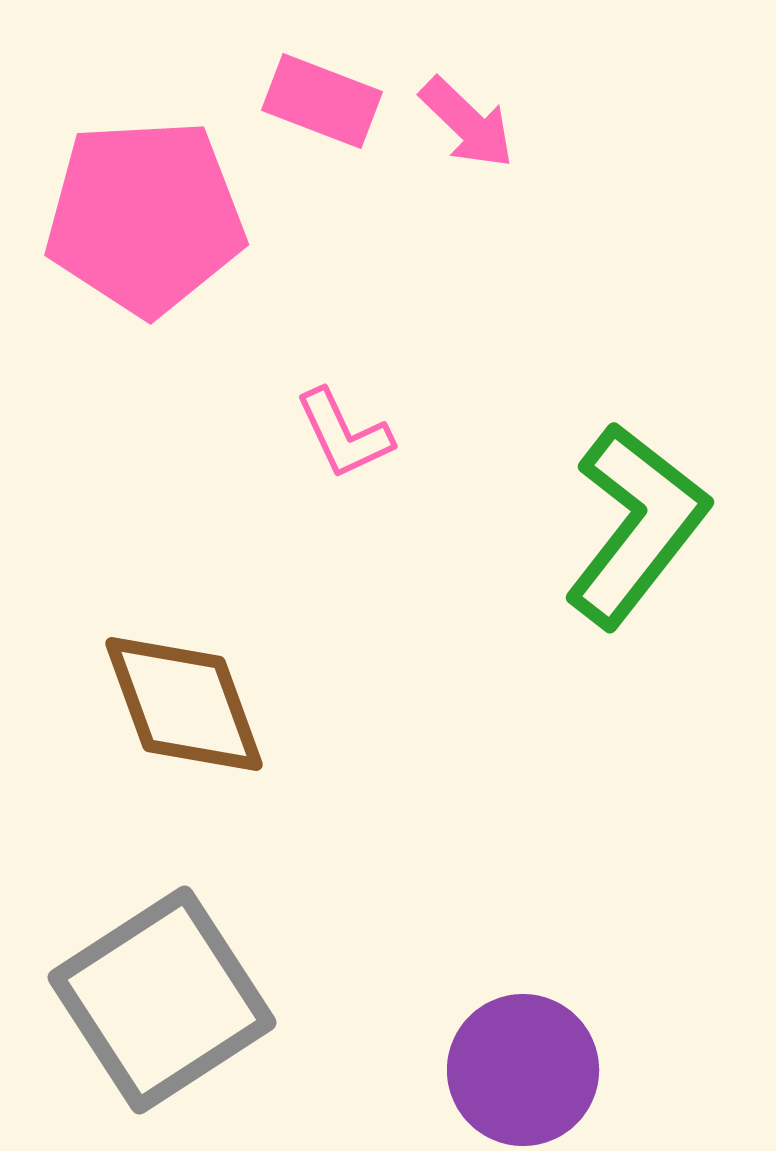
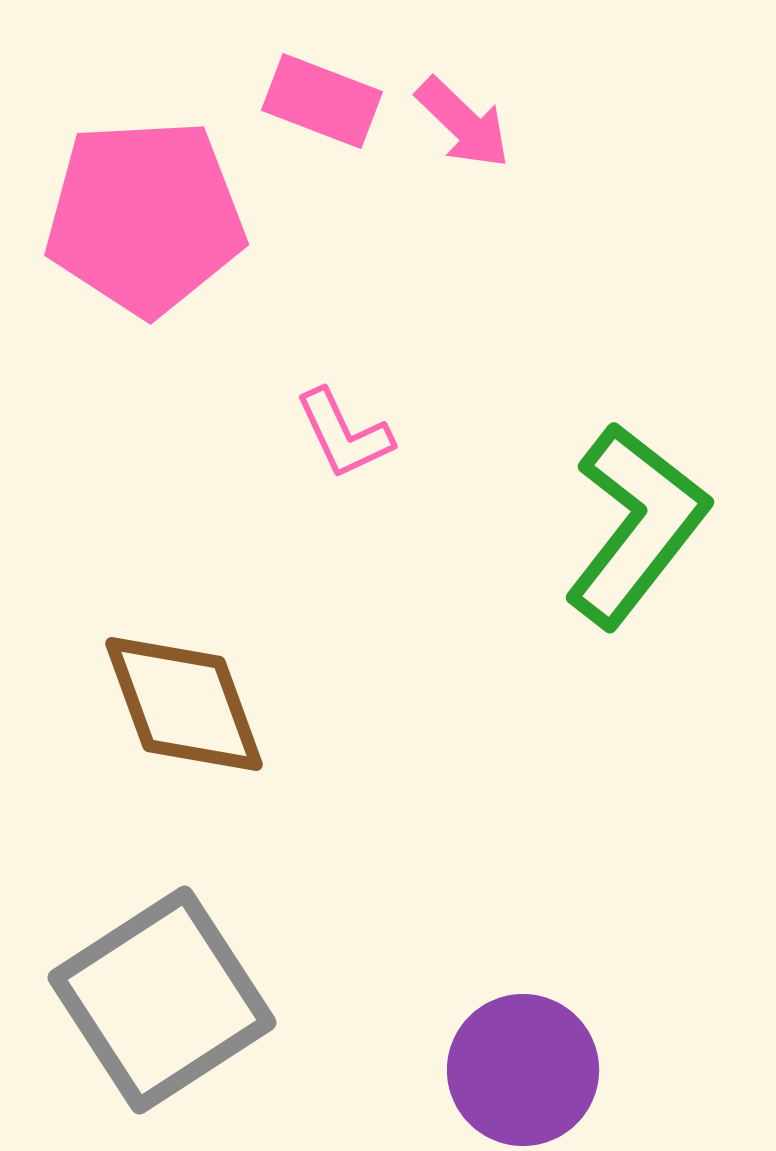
pink arrow: moved 4 px left
